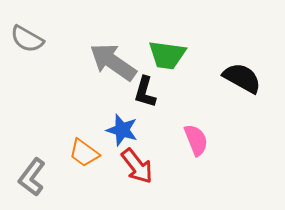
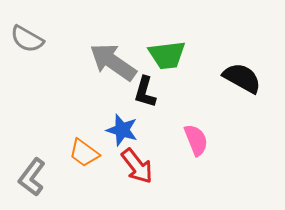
green trapezoid: rotated 15 degrees counterclockwise
